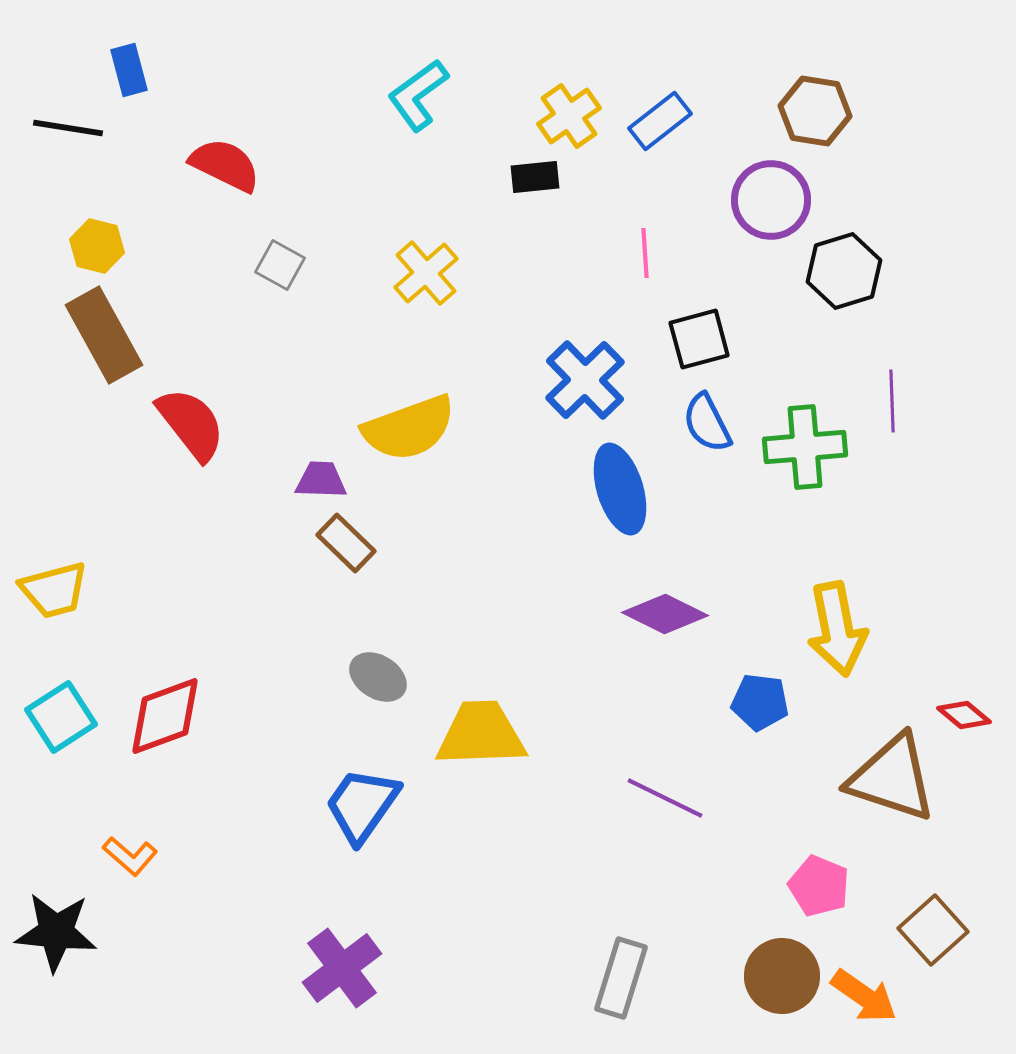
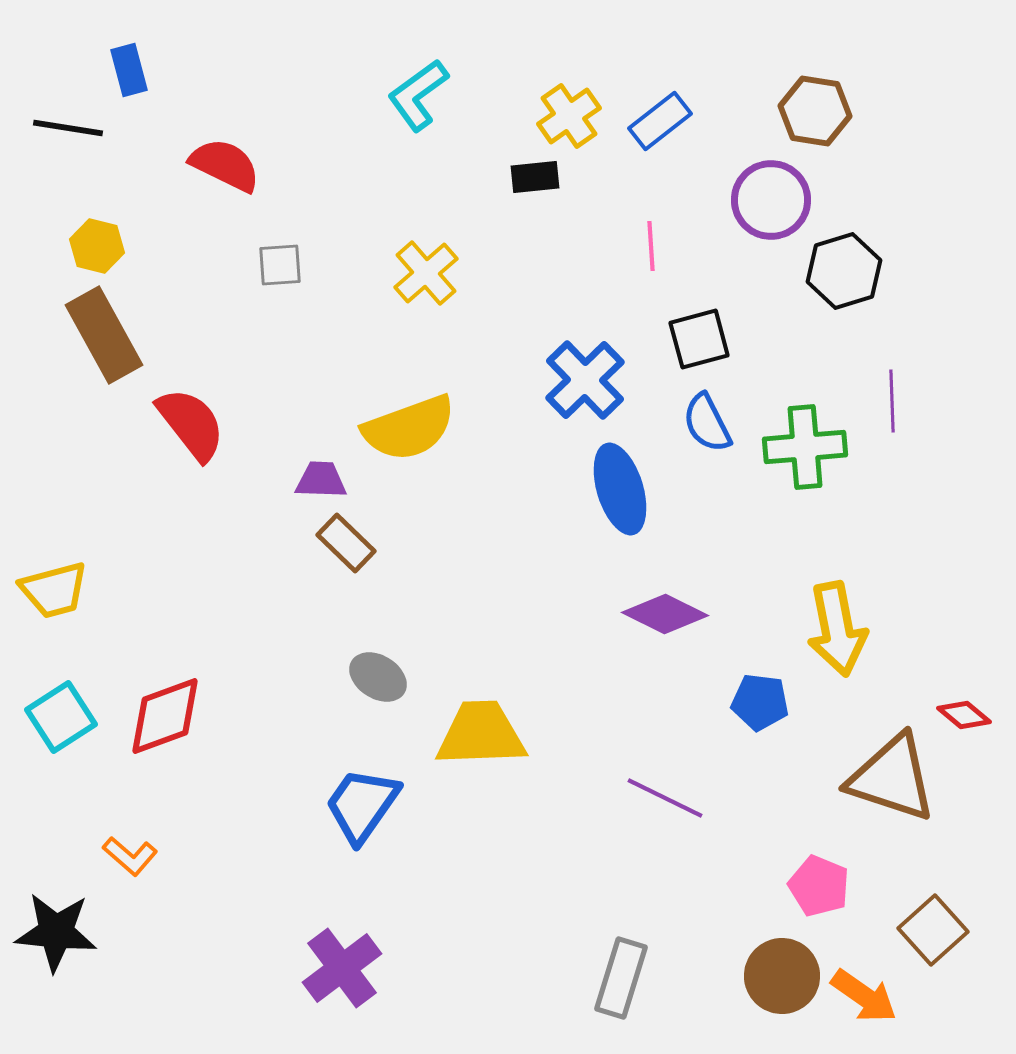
pink line at (645, 253): moved 6 px right, 7 px up
gray square at (280, 265): rotated 33 degrees counterclockwise
